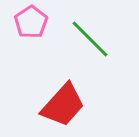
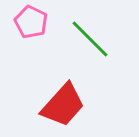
pink pentagon: rotated 12 degrees counterclockwise
